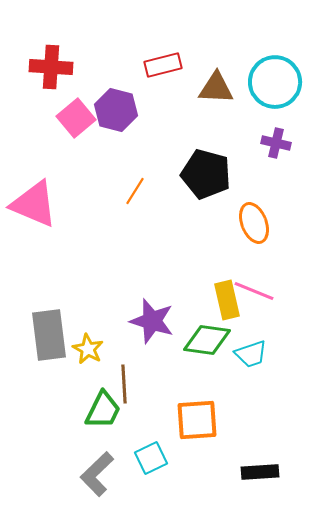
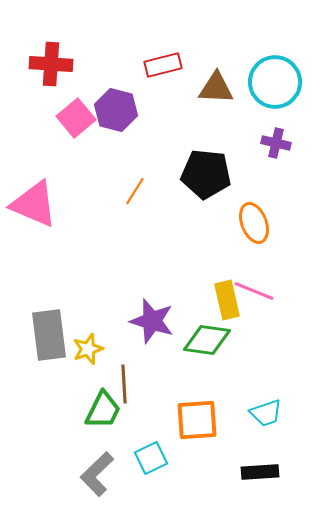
red cross: moved 3 px up
black pentagon: rotated 9 degrees counterclockwise
yellow star: rotated 24 degrees clockwise
cyan trapezoid: moved 15 px right, 59 px down
